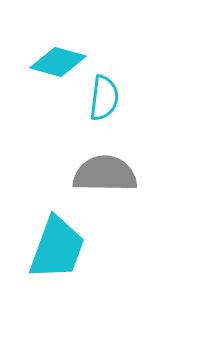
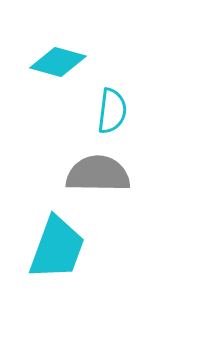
cyan semicircle: moved 8 px right, 13 px down
gray semicircle: moved 7 px left
